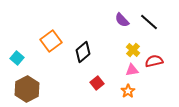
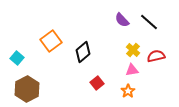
red semicircle: moved 2 px right, 5 px up
